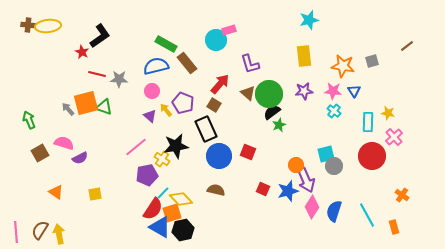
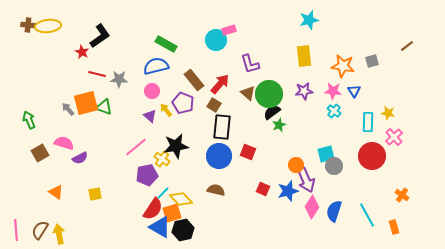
brown rectangle at (187, 63): moved 7 px right, 17 px down
black rectangle at (206, 129): moved 16 px right, 2 px up; rotated 30 degrees clockwise
pink line at (16, 232): moved 2 px up
